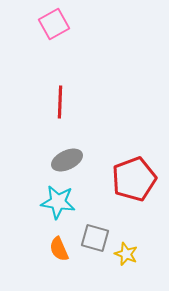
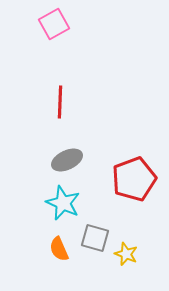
cyan star: moved 5 px right, 1 px down; rotated 16 degrees clockwise
